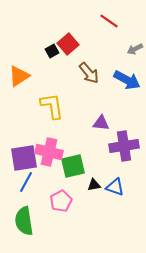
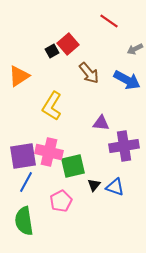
yellow L-shape: rotated 140 degrees counterclockwise
purple square: moved 1 px left, 2 px up
black triangle: rotated 40 degrees counterclockwise
